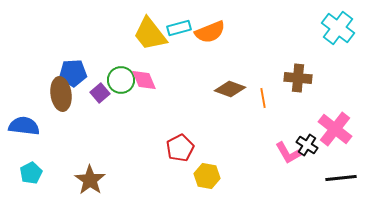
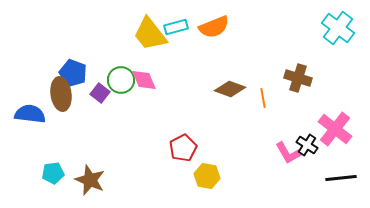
cyan rectangle: moved 3 px left, 1 px up
orange semicircle: moved 4 px right, 5 px up
blue pentagon: rotated 24 degrees clockwise
brown cross: rotated 12 degrees clockwise
purple square: rotated 12 degrees counterclockwise
blue semicircle: moved 6 px right, 12 px up
red pentagon: moved 3 px right
cyan pentagon: moved 22 px right; rotated 20 degrees clockwise
brown star: rotated 12 degrees counterclockwise
